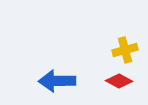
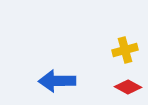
red diamond: moved 9 px right, 6 px down
